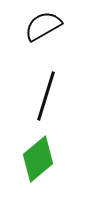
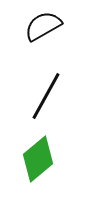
black line: rotated 12 degrees clockwise
